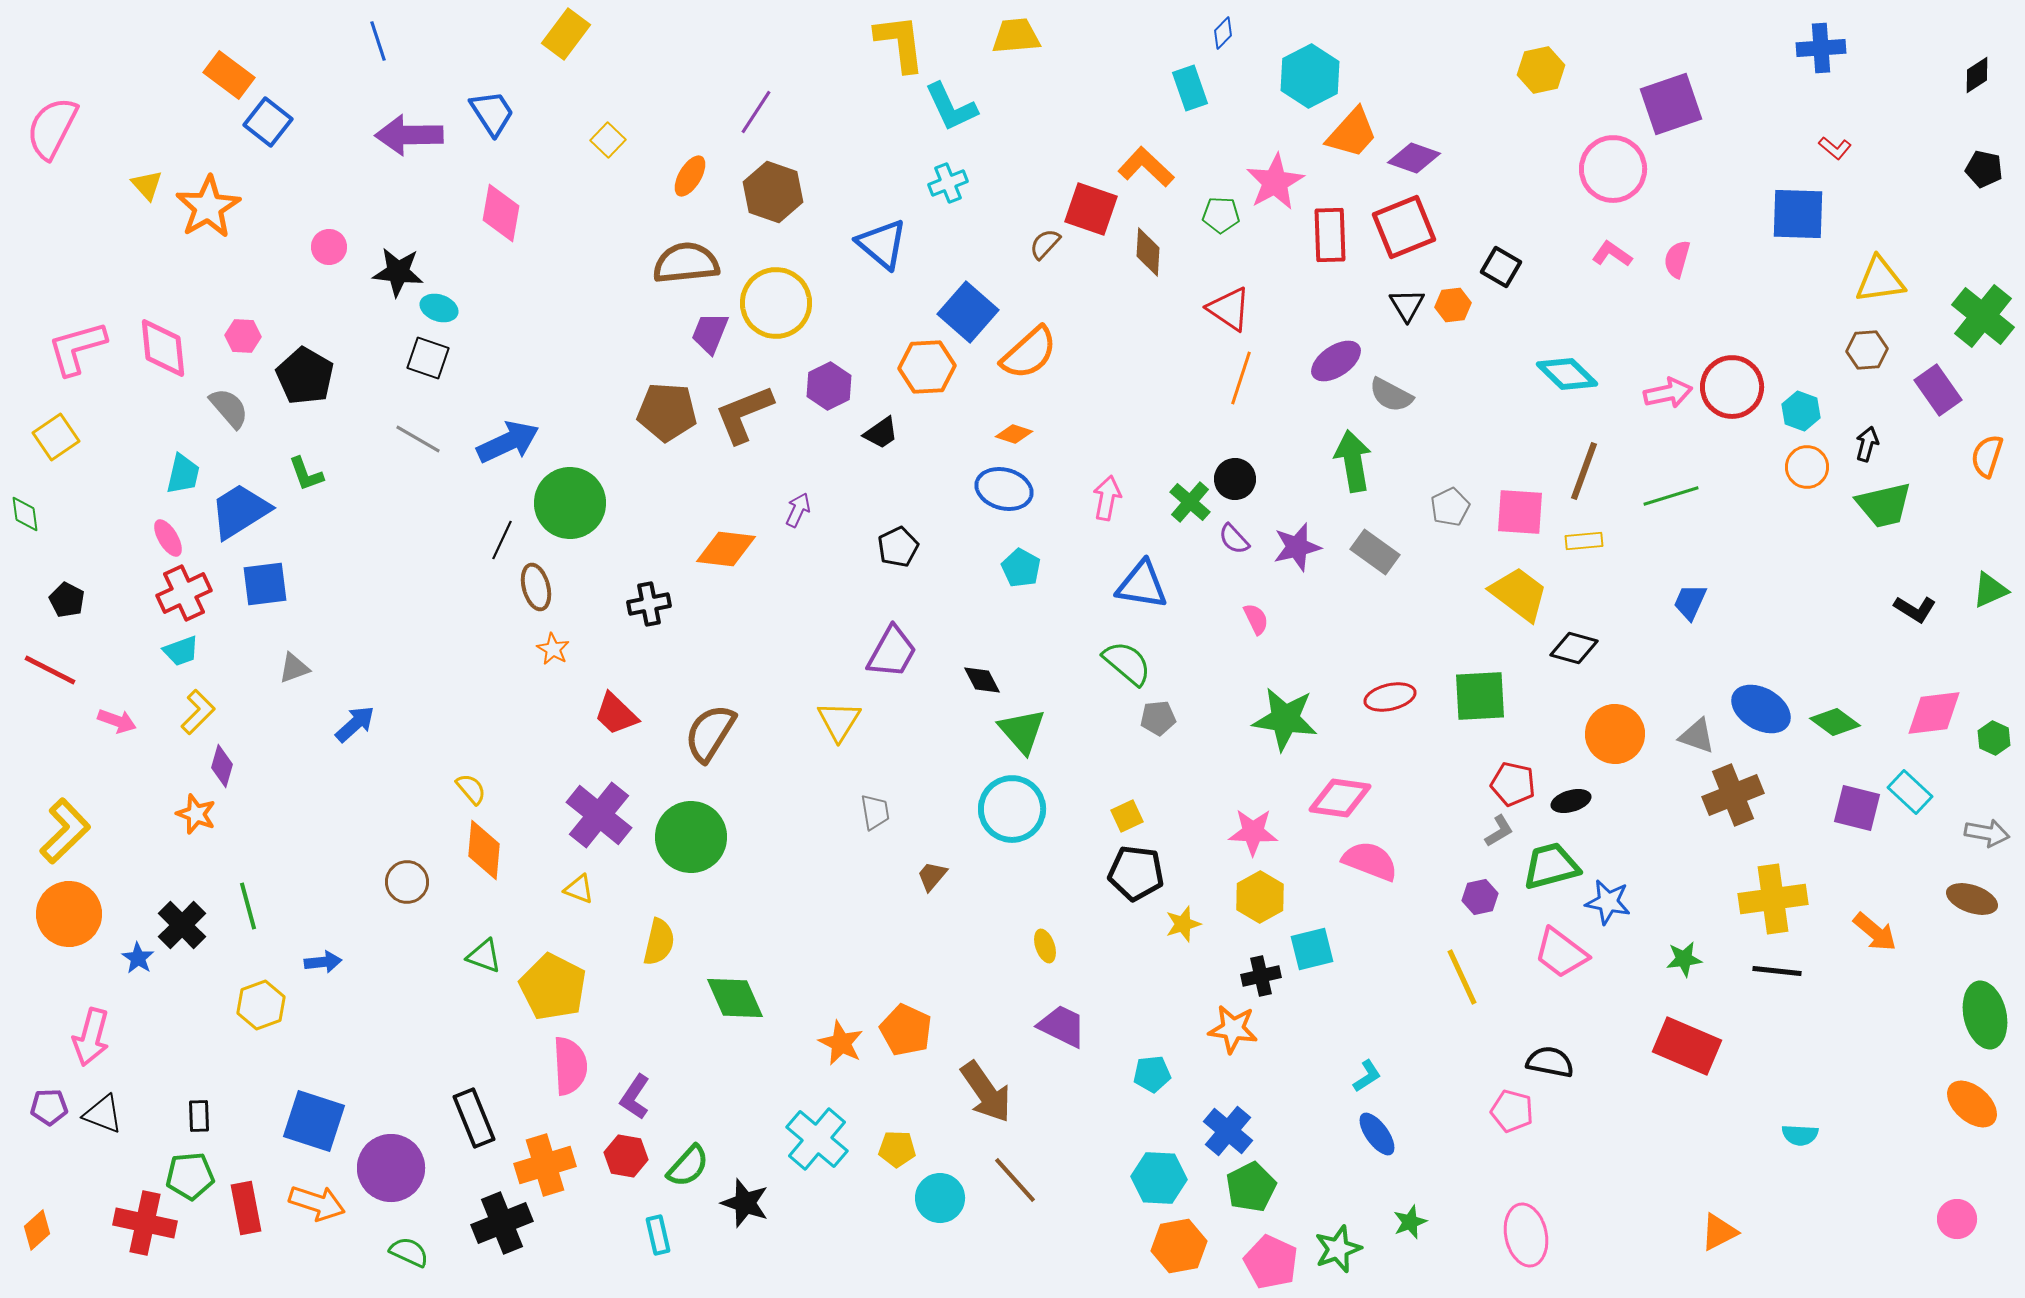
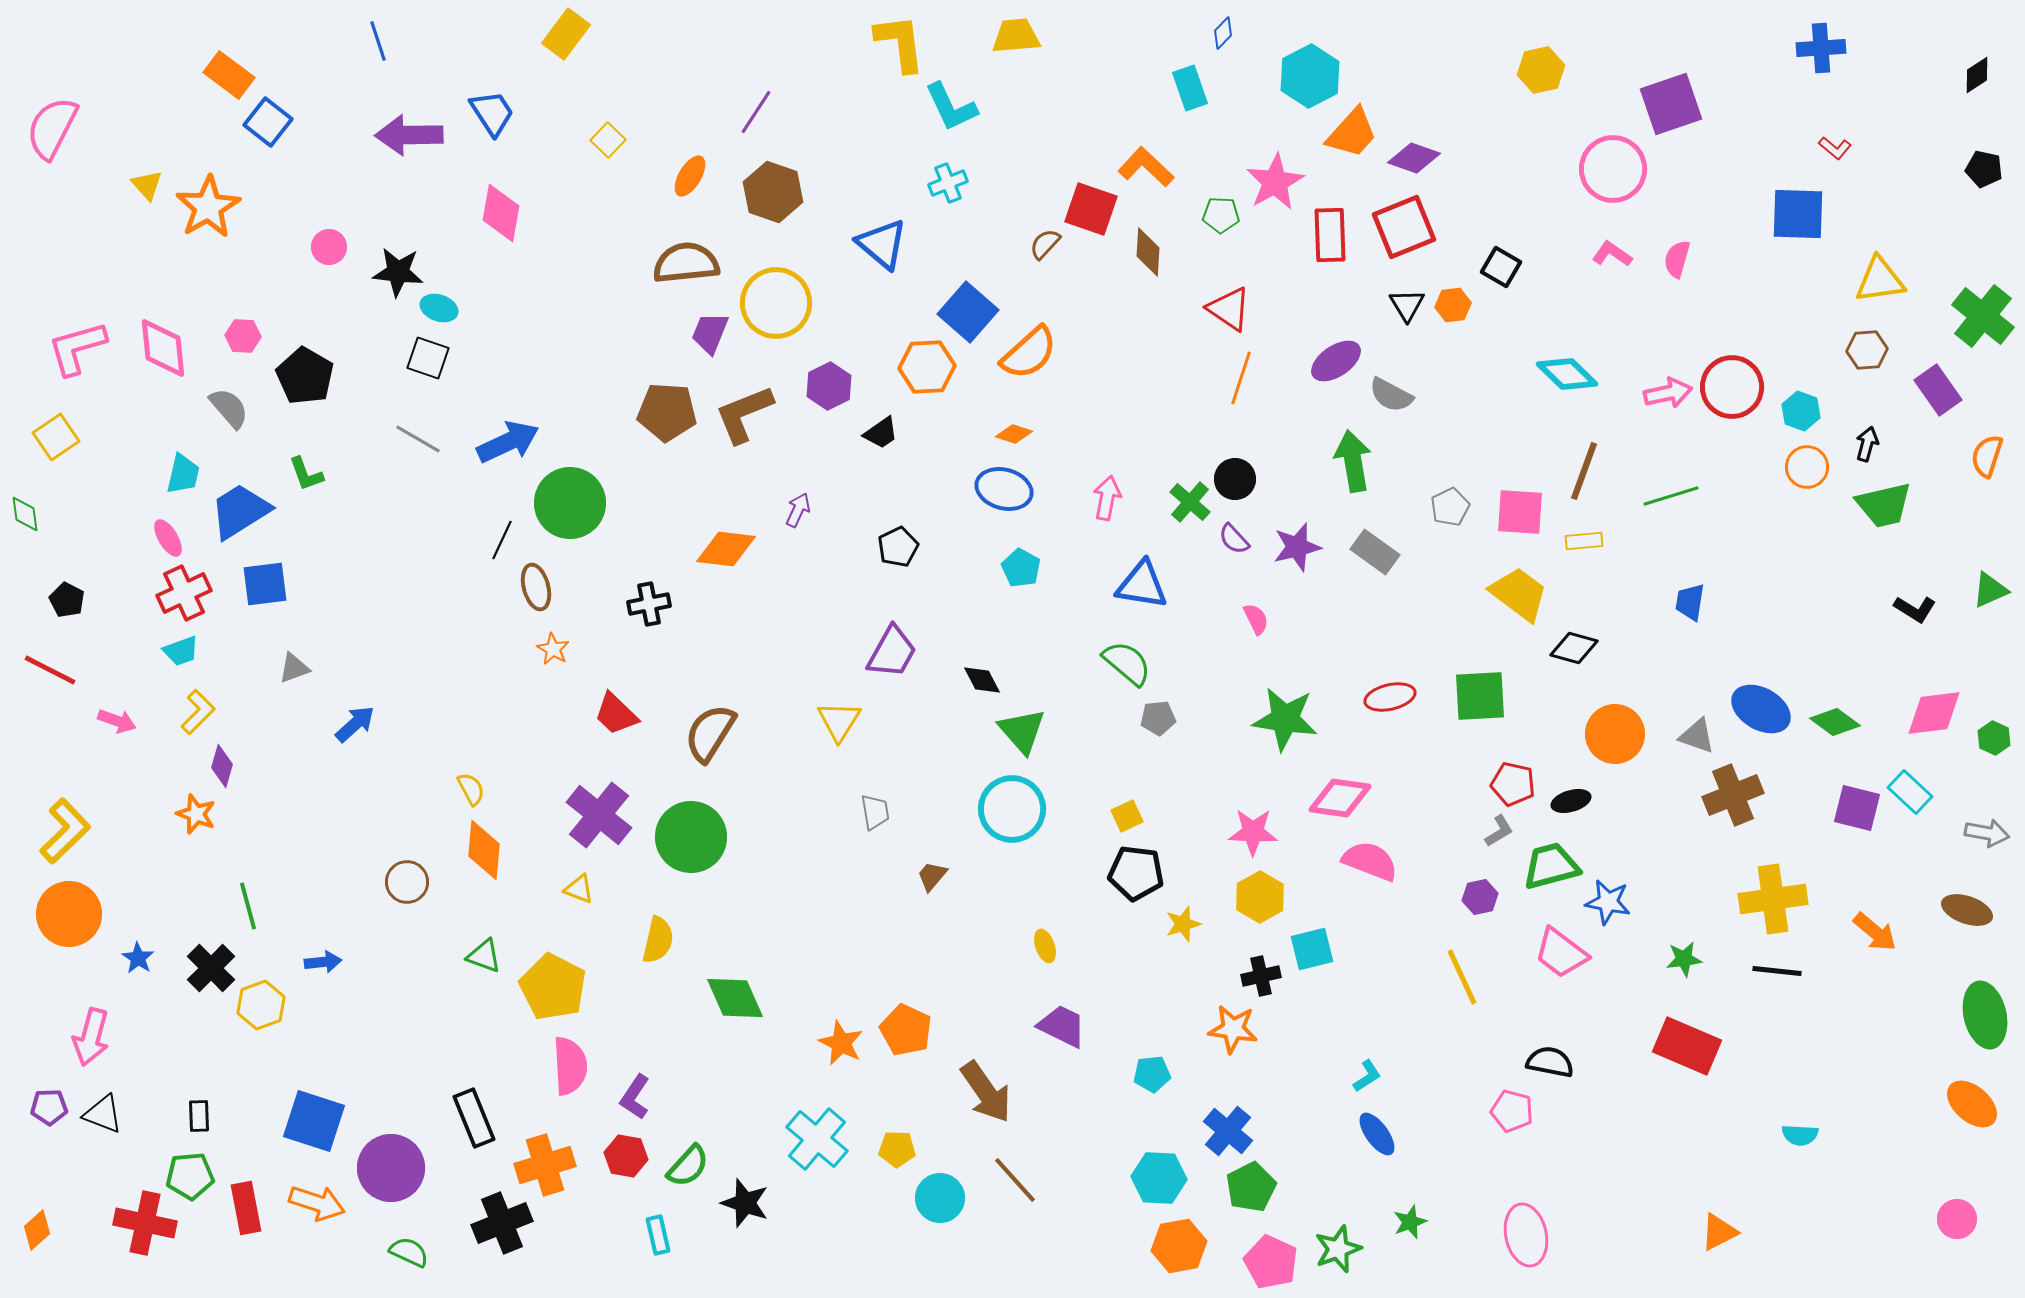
blue trapezoid at (1690, 602): rotated 15 degrees counterclockwise
yellow semicircle at (471, 789): rotated 12 degrees clockwise
brown ellipse at (1972, 899): moved 5 px left, 11 px down
black cross at (182, 925): moved 29 px right, 43 px down
yellow semicircle at (659, 942): moved 1 px left, 2 px up
